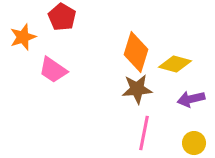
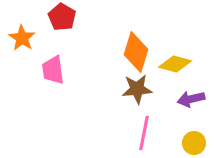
orange star: moved 1 px left, 1 px down; rotated 20 degrees counterclockwise
pink trapezoid: rotated 48 degrees clockwise
